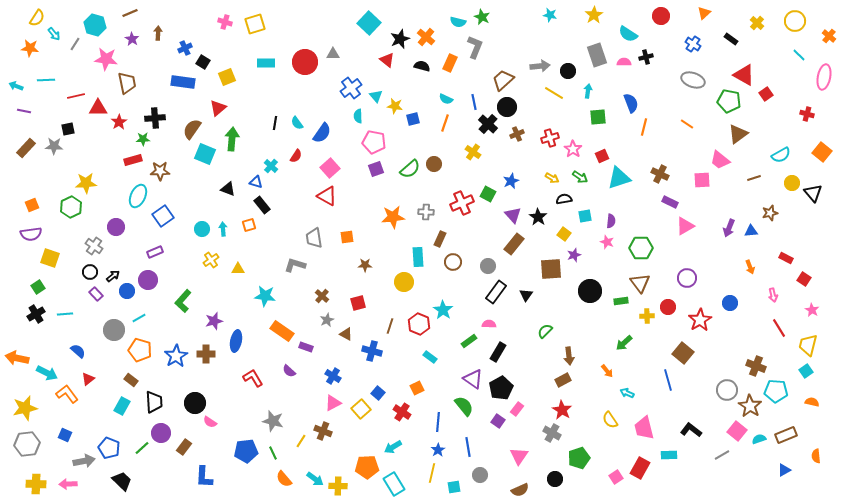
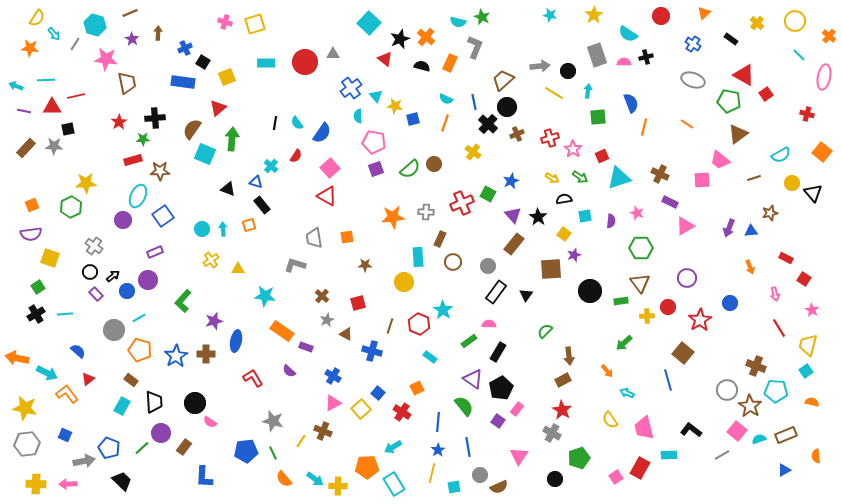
red triangle at (387, 60): moved 2 px left, 1 px up
red triangle at (98, 108): moved 46 px left, 1 px up
purple circle at (116, 227): moved 7 px right, 7 px up
pink star at (607, 242): moved 30 px right, 29 px up
pink arrow at (773, 295): moved 2 px right, 1 px up
yellow star at (25, 408): rotated 25 degrees clockwise
brown semicircle at (520, 490): moved 21 px left, 3 px up
